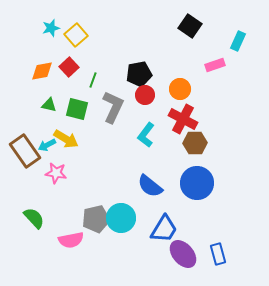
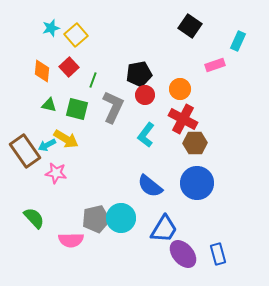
orange diamond: rotated 75 degrees counterclockwise
pink semicircle: rotated 10 degrees clockwise
